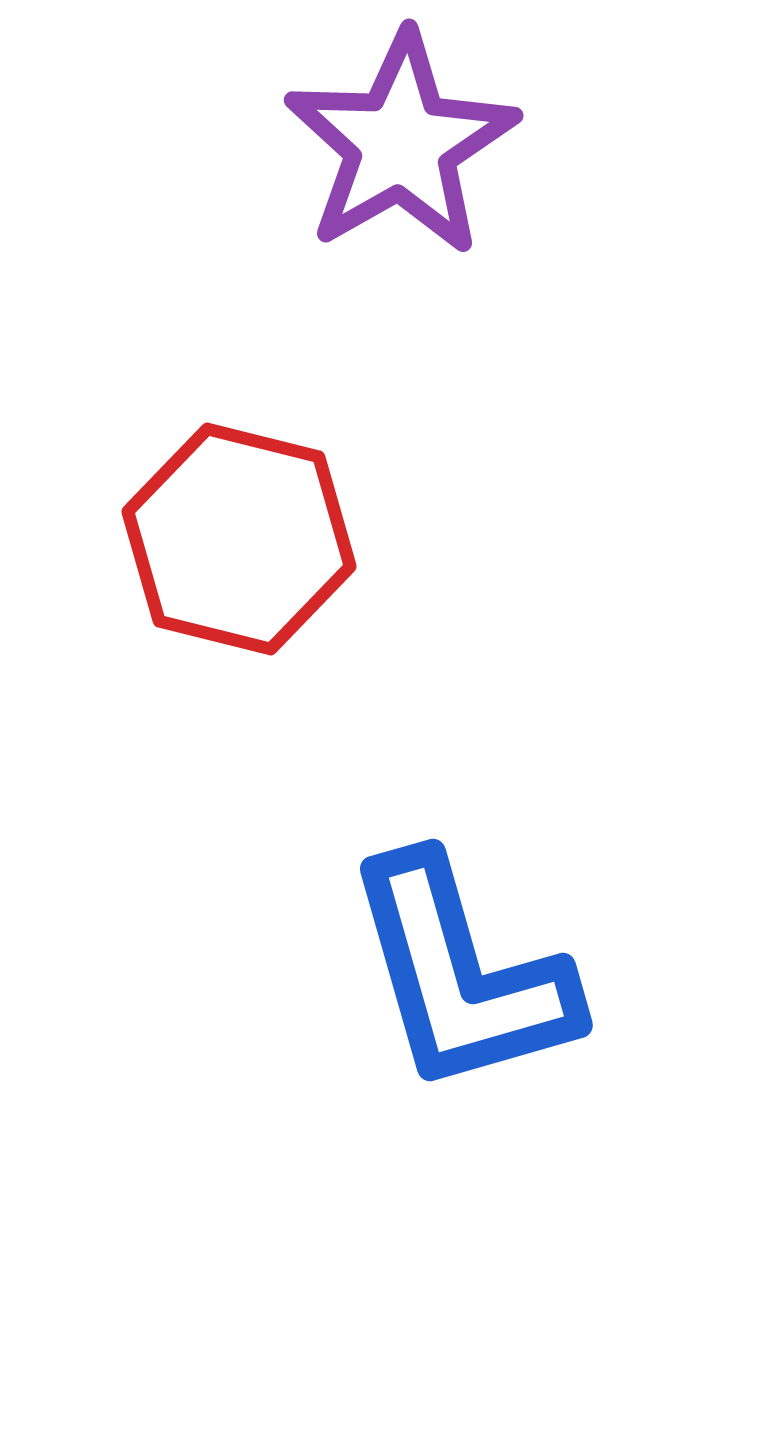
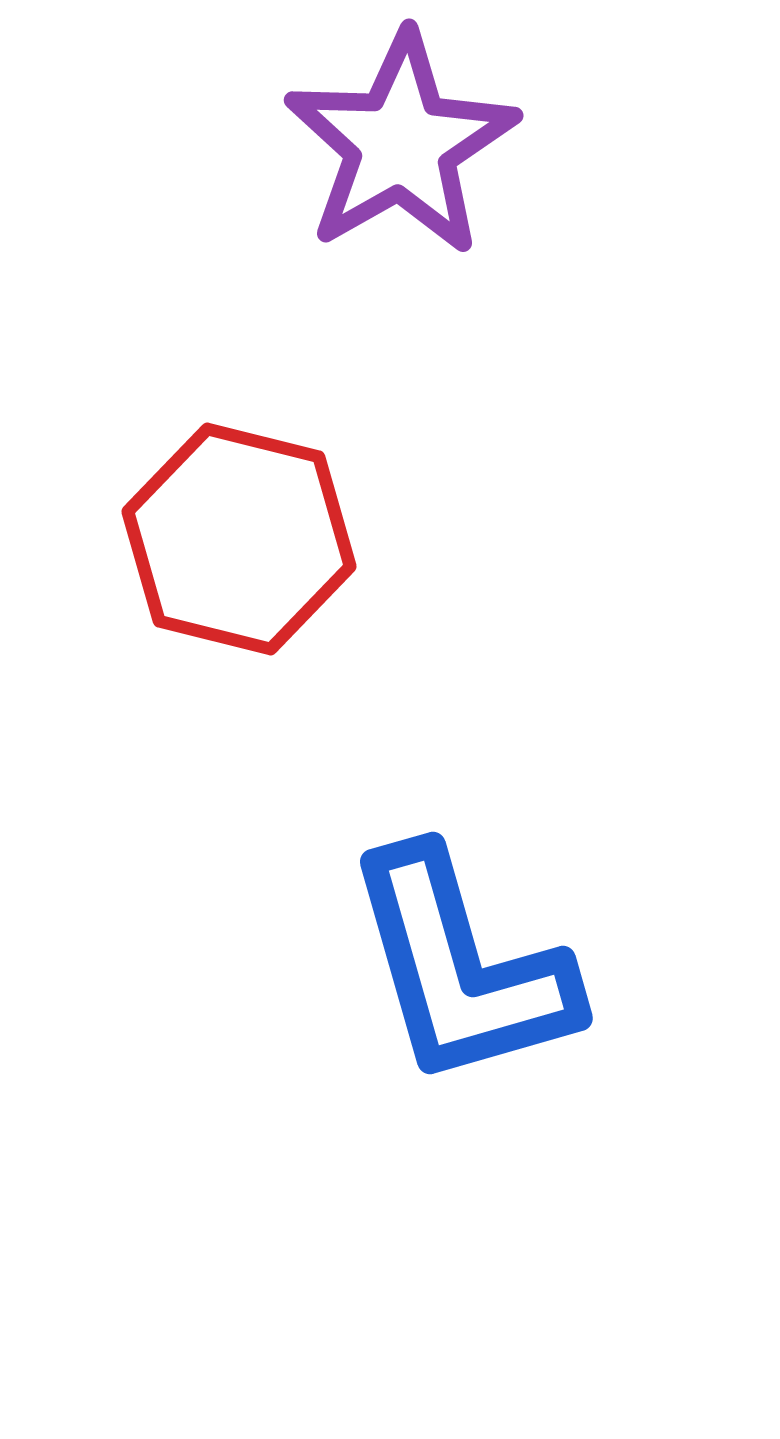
blue L-shape: moved 7 px up
